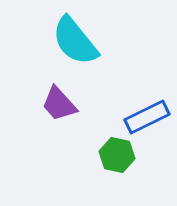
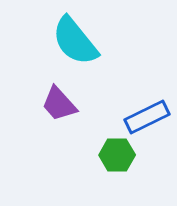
green hexagon: rotated 12 degrees counterclockwise
